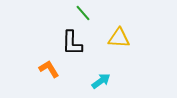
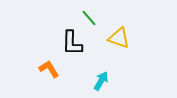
green line: moved 6 px right, 5 px down
yellow triangle: rotated 15 degrees clockwise
cyan arrow: rotated 24 degrees counterclockwise
